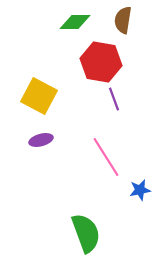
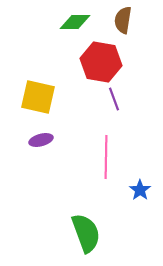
yellow square: moved 1 px left, 1 px down; rotated 15 degrees counterclockwise
pink line: rotated 33 degrees clockwise
blue star: rotated 25 degrees counterclockwise
